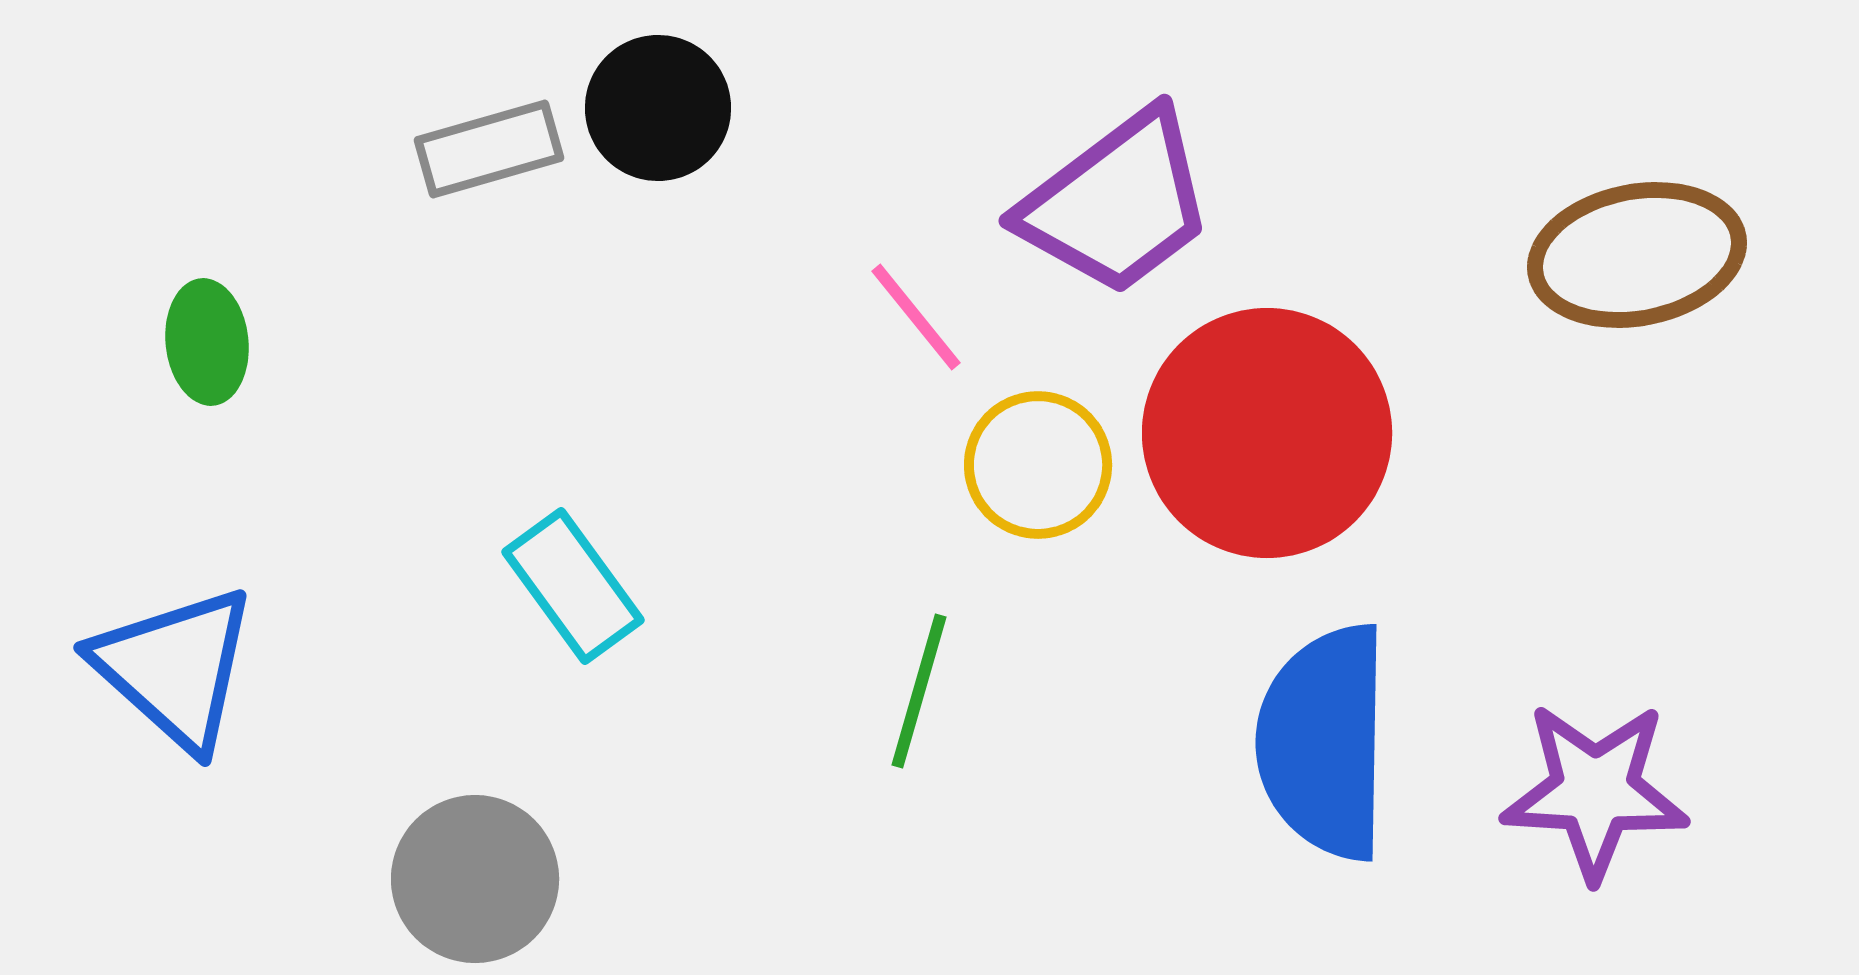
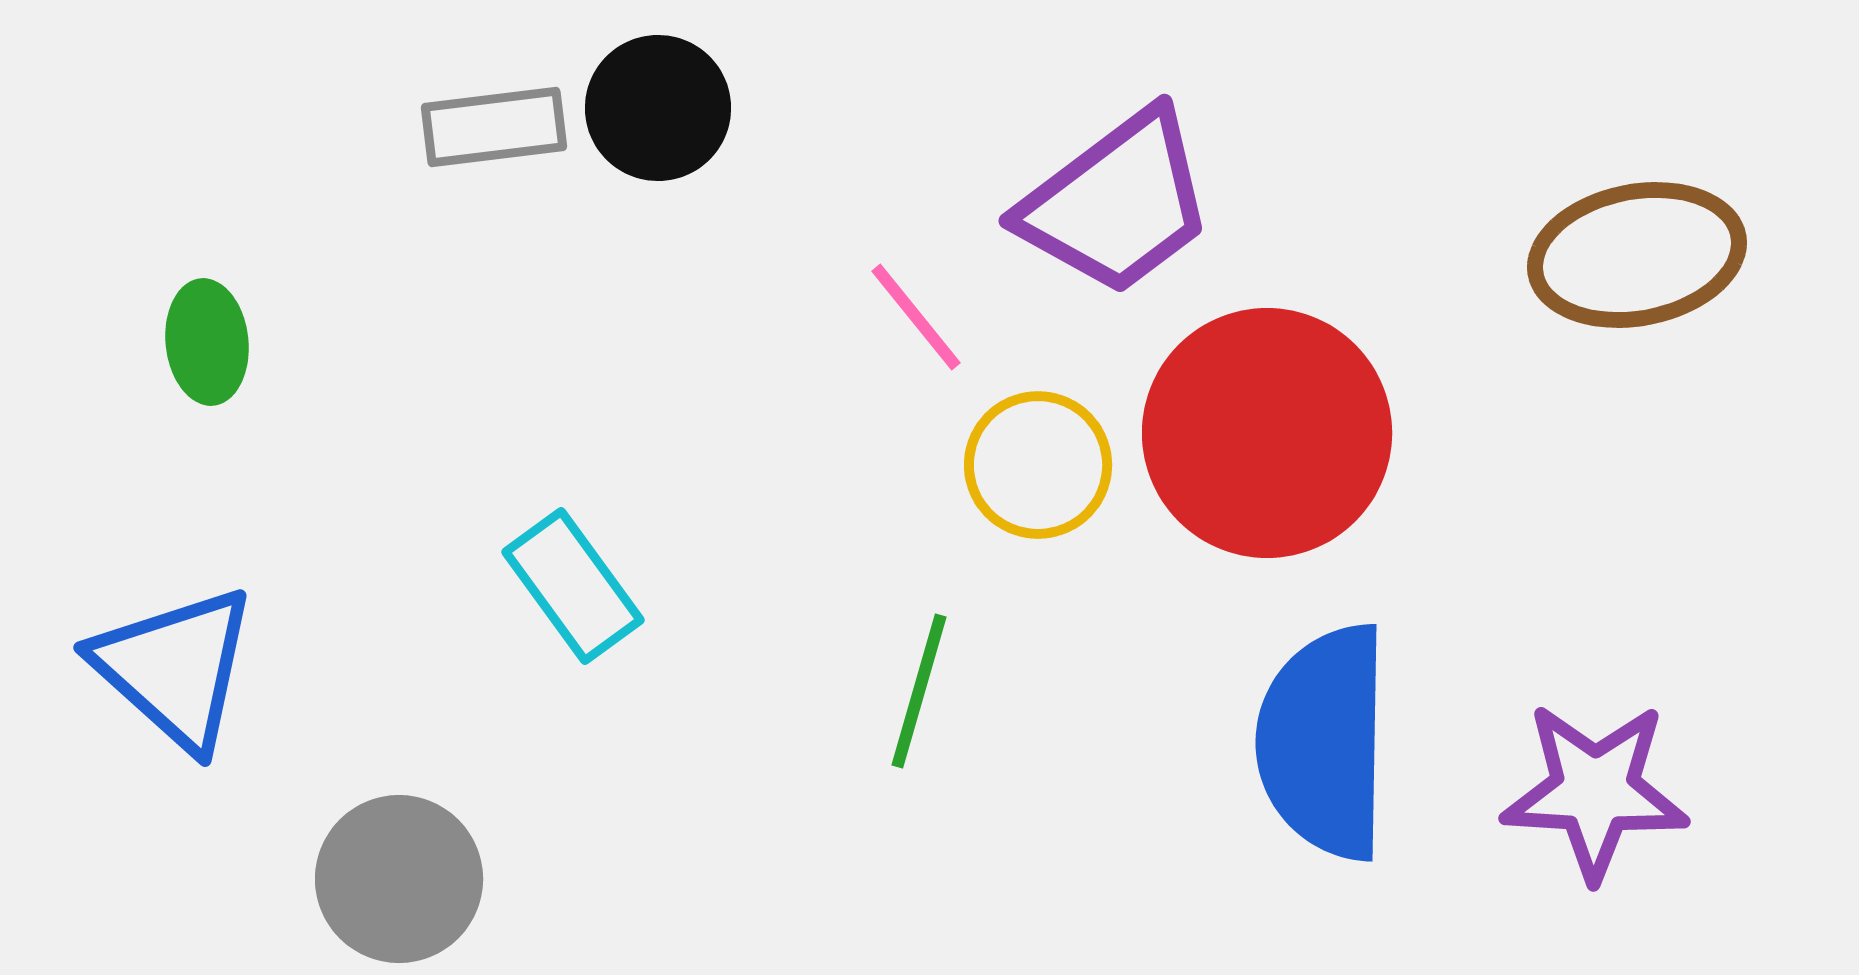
gray rectangle: moved 5 px right, 22 px up; rotated 9 degrees clockwise
gray circle: moved 76 px left
